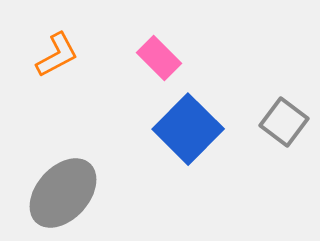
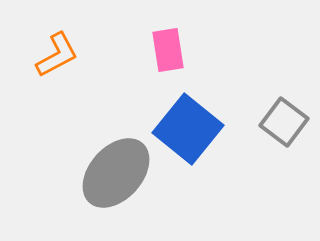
pink rectangle: moved 9 px right, 8 px up; rotated 36 degrees clockwise
blue square: rotated 6 degrees counterclockwise
gray ellipse: moved 53 px right, 20 px up
